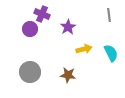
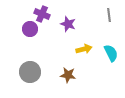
purple star: moved 3 px up; rotated 21 degrees counterclockwise
